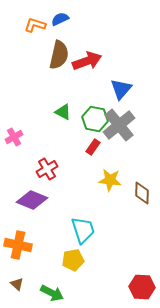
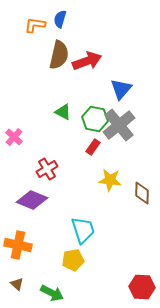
blue semicircle: rotated 48 degrees counterclockwise
orange L-shape: rotated 10 degrees counterclockwise
pink cross: rotated 18 degrees counterclockwise
